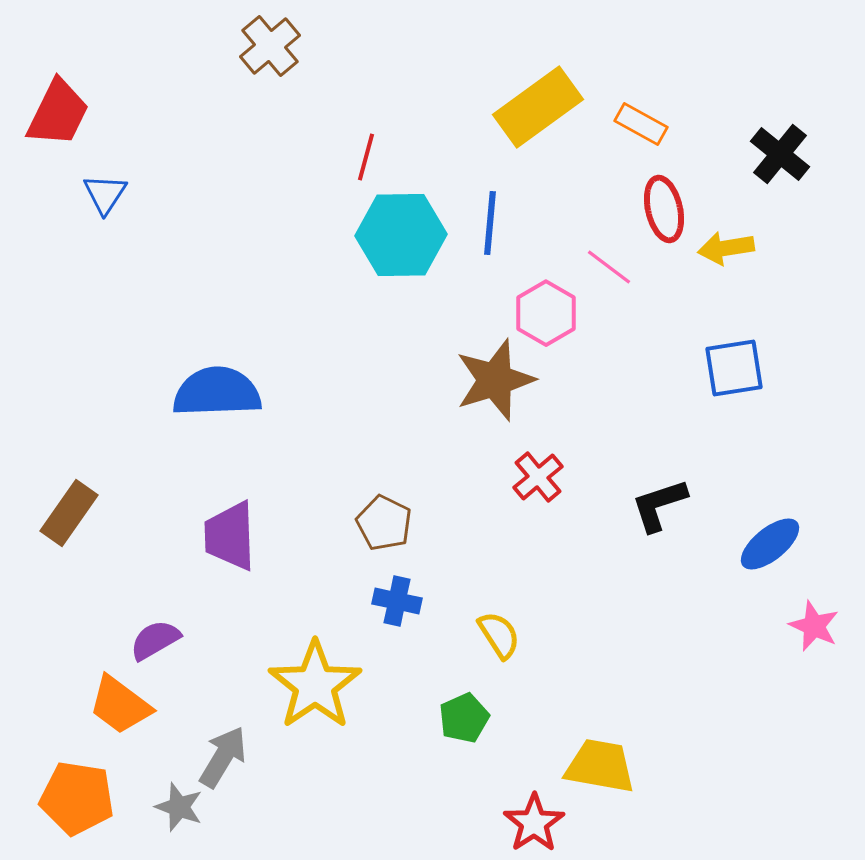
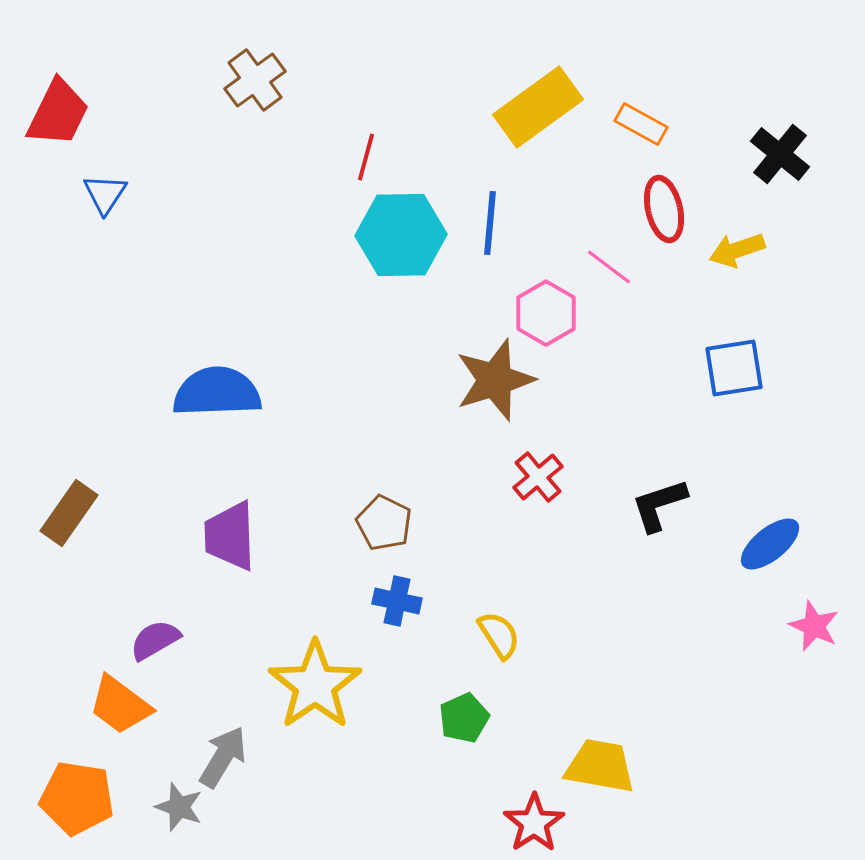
brown cross: moved 15 px left, 34 px down; rotated 4 degrees clockwise
yellow arrow: moved 11 px right, 2 px down; rotated 10 degrees counterclockwise
